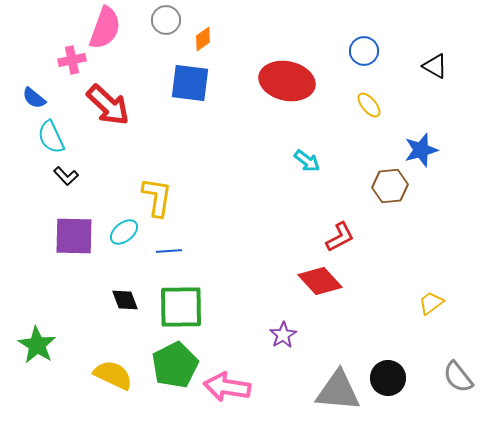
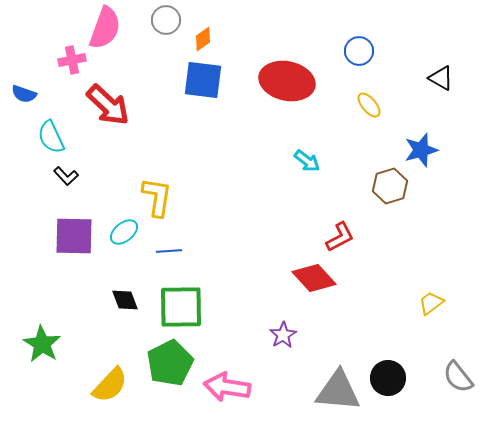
blue circle: moved 5 px left
black triangle: moved 6 px right, 12 px down
blue square: moved 13 px right, 3 px up
blue semicircle: moved 10 px left, 4 px up; rotated 20 degrees counterclockwise
brown hexagon: rotated 12 degrees counterclockwise
red diamond: moved 6 px left, 3 px up
green star: moved 5 px right, 1 px up
green pentagon: moved 5 px left, 2 px up
yellow semicircle: moved 3 px left, 10 px down; rotated 108 degrees clockwise
